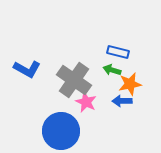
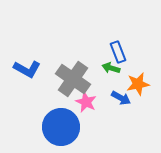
blue rectangle: rotated 55 degrees clockwise
green arrow: moved 1 px left, 2 px up
gray cross: moved 1 px left, 1 px up
orange star: moved 8 px right
blue arrow: moved 1 px left, 3 px up; rotated 150 degrees counterclockwise
blue circle: moved 4 px up
